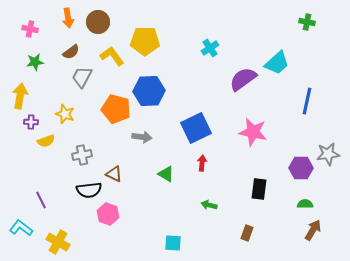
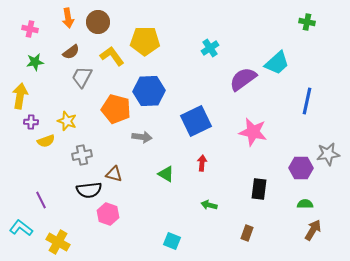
yellow star: moved 2 px right, 7 px down
blue square: moved 7 px up
brown triangle: rotated 12 degrees counterclockwise
cyan square: moved 1 px left, 2 px up; rotated 18 degrees clockwise
